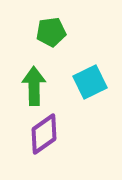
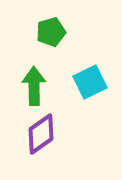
green pentagon: rotated 8 degrees counterclockwise
purple diamond: moved 3 px left
